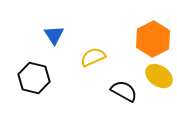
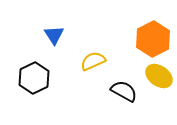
yellow semicircle: moved 4 px down
black hexagon: rotated 20 degrees clockwise
